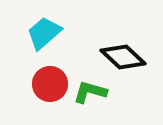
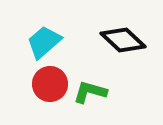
cyan trapezoid: moved 9 px down
black diamond: moved 17 px up
